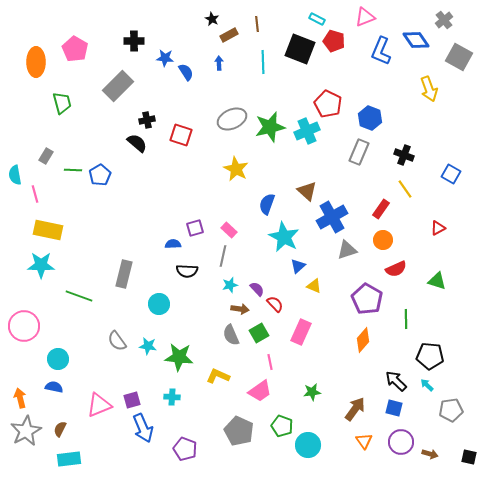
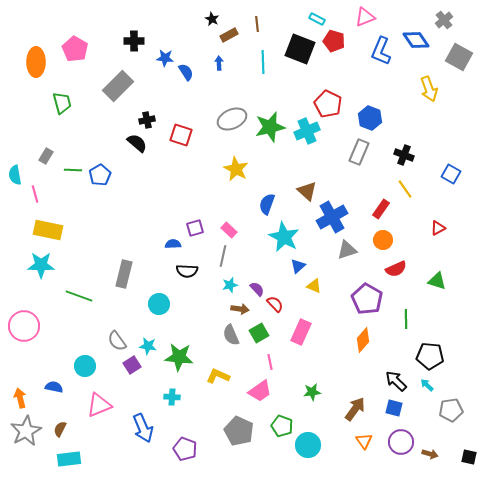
cyan circle at (58, 359): moved 27 px right, 7 px down
purple square at (132, 400): moved 35 px up; rotated 18 degrees counterclockwise
